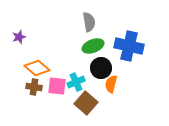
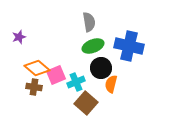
pink square: moved 1 px left, 11 px up; rotated 30 degrees counterclockwise
